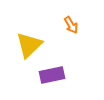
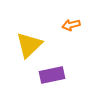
orange arrow: rotated 108 degrees clockwise
